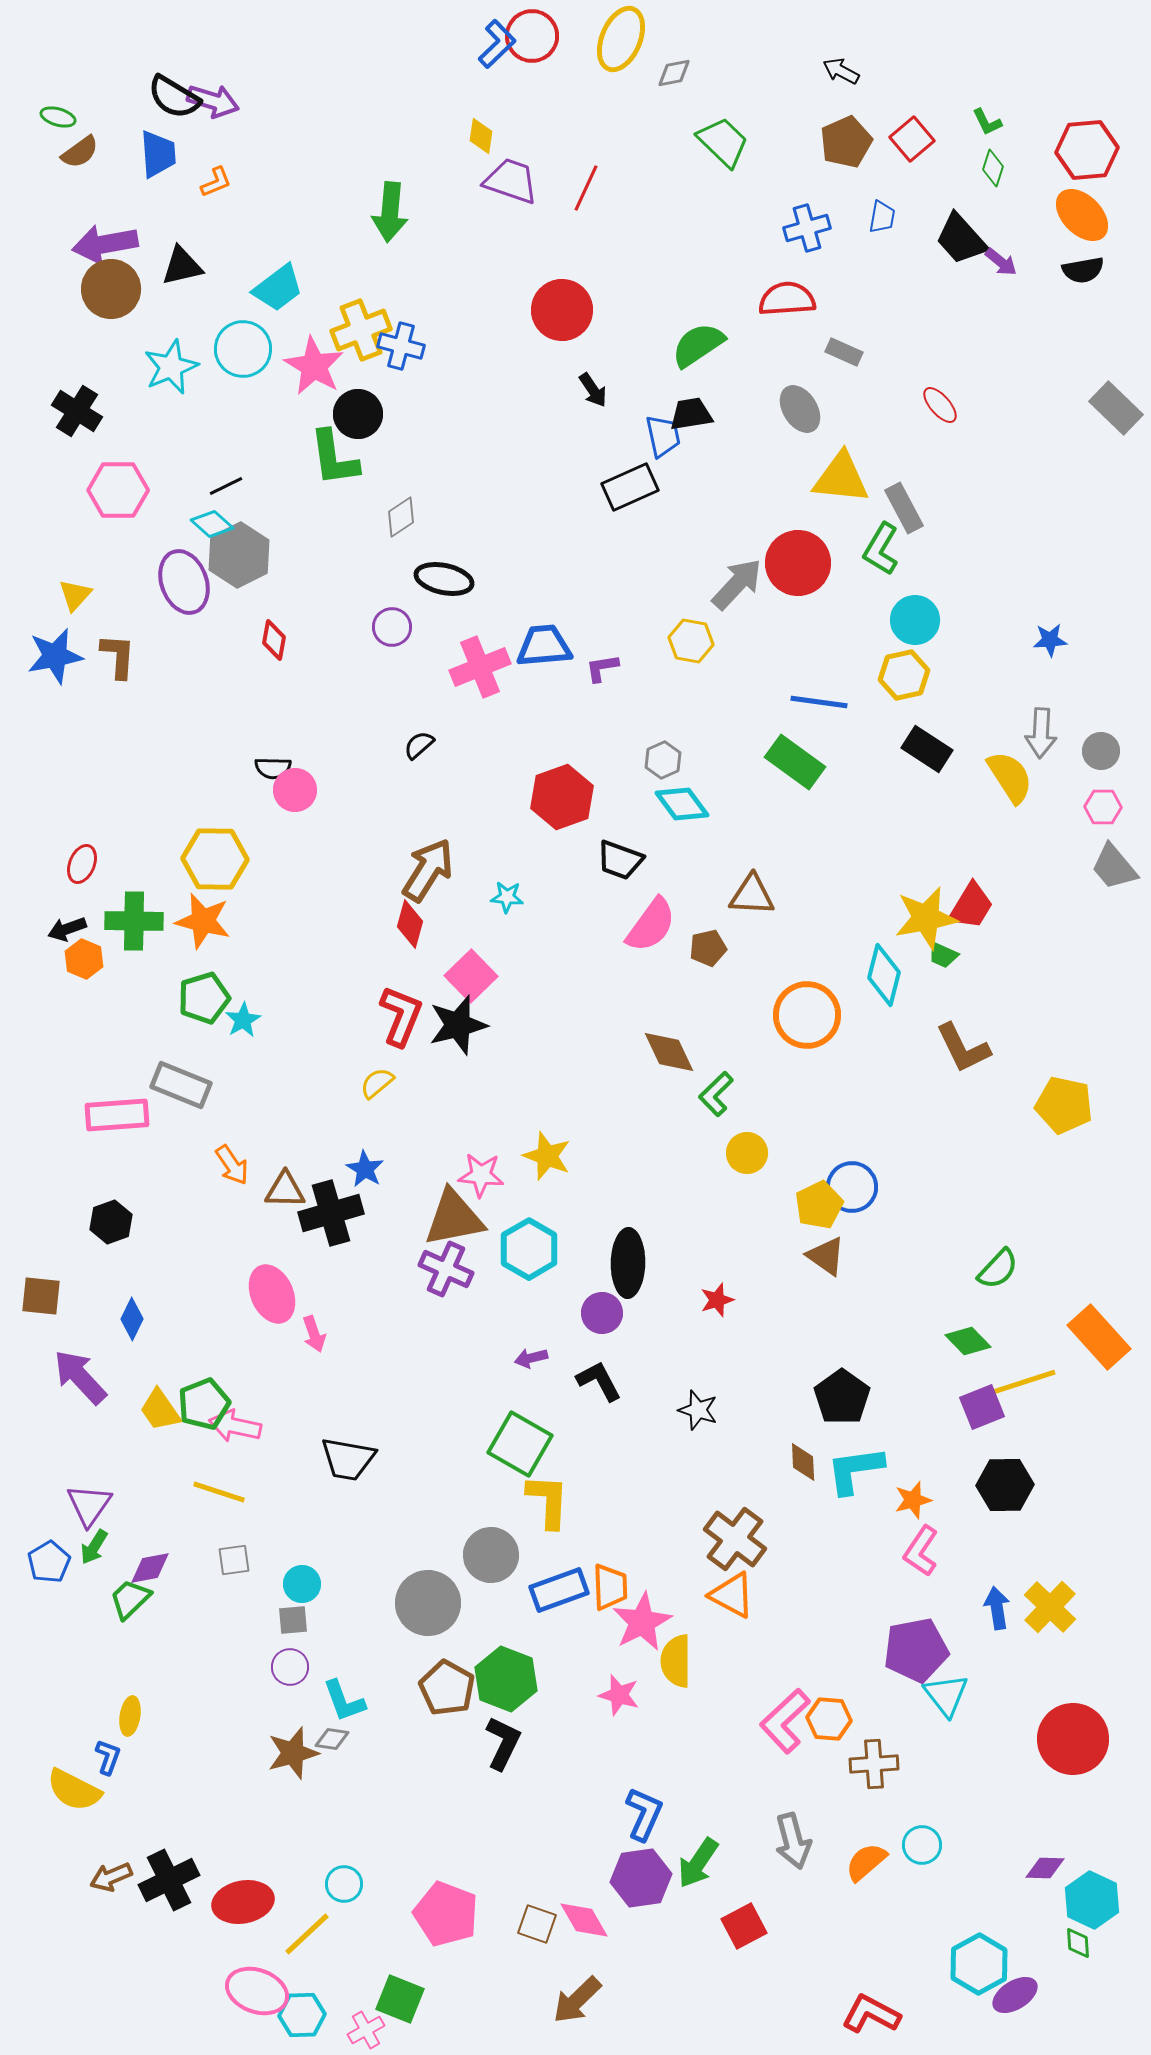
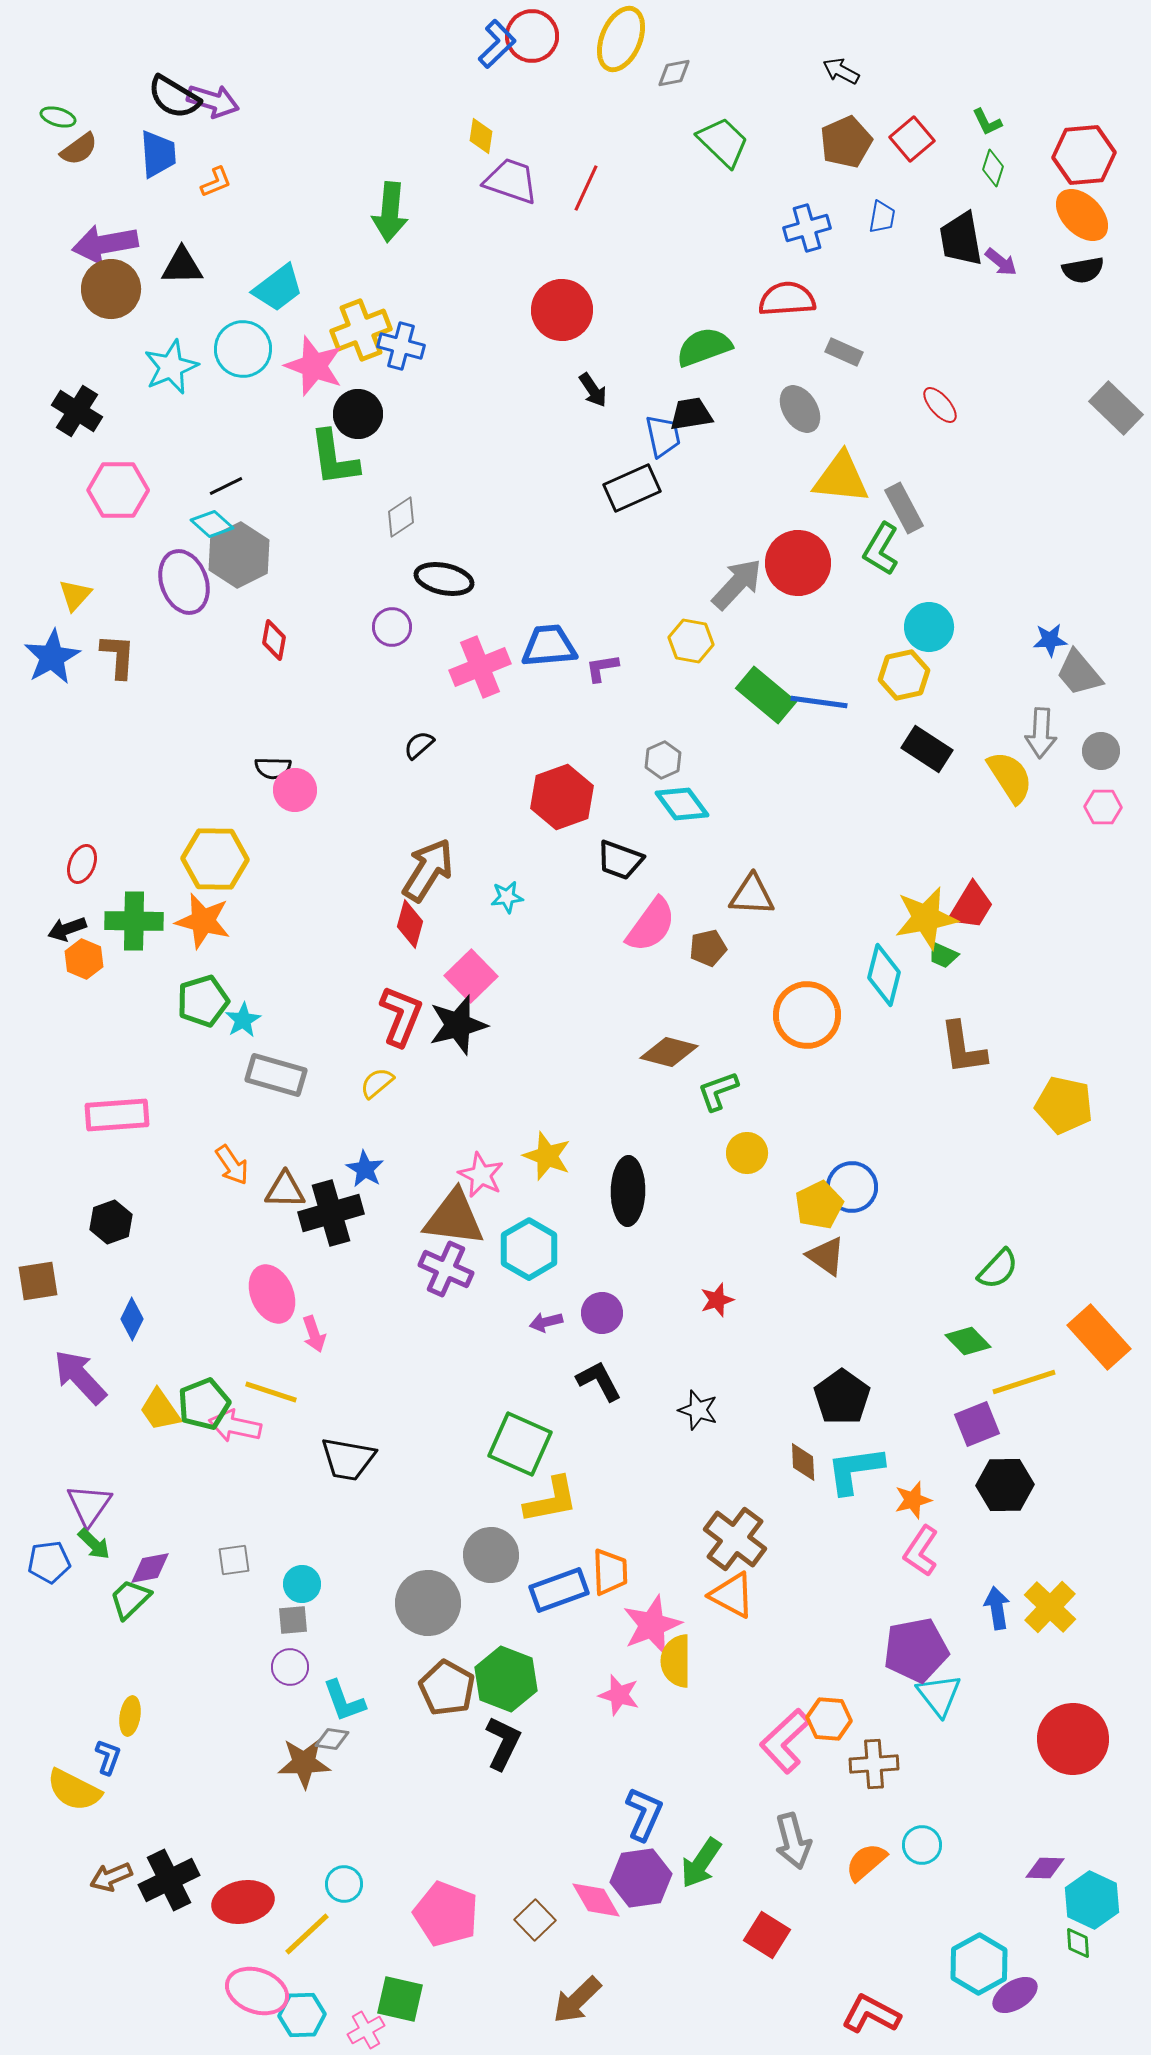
red hexagon at (1087, 150): moved 3 px left, 5 px down
brown semicircle at (80, 152): moved 1 px left, 3 px up
black trapezoid at (961, 239): rotated 32 degrees clockwise
black triangle at (182, 266): rotated 12 degrees clockwise
green semicircle at (698, 345): moved 6 px right, 2 px down; rotated 14 degrees clockwise
pink star at (314, 366): rotated 10 degrees counterclockwise
black rectangle at (630, 487): moved 2 px right, 1 px down
cyan circle at (915, 620): moved 14 px right, 7 px down
blue trapezoid at (544, 646): moved 5 px right
blue star at (55, 656): moved 3 px left, 1 px down; rotated 18 degrees counterclockwise
green rectangle at (795, 762): moved 29 px left, 67 px up; rotated 4 degrees clockwise
gray trapezoid at (1114, 867): moved 35 px left, 194 px up
cyan star at (507, 897): rotated 12 degrees counterclockwise
green pentagon at (204, 998): moved 1 px left, 3 px down
brown L-shape at (963, 1048): rotated 18 degrees clockwise
brown diamond at (669, 1052): rotated 50 degrees counterclockwise
gray rectangle at (181, 1085): moved 95 px right, 10 px up; rotated 6 degrees counterclockwise
green L-shape at (716, 1094): moved 2 px right, 3 px up; rotated 24 degrees clockwise
pink star at (481, 1175): rotated 21 degrees clockwise
brown triangle at (454, 1218): rotated 18 degrees clockwise
black ellipse at (628, 1263): moved 72 px up
brown square at (41, 1296): moved 3 px left, 15 px up; rotated 15 degrees counterclockwise
purple arrow at (531, 1358): moved 15 px right, 36 px up
purple square at (982, 1407): moved 5 px left, 17 px down
green square at (520, 1444): rotated 6 degrees counterclockwise
yellow line at (219, 1492): moved 52 px right, 100 px up
yellow L-shape at (548, 1501): moved 3 px right, 1 px up; rotated 76 degrees clockwise
green arrow at (94, 1547): moved 3 px up; rotated 78 degrees counterclockwise
blue pentagon at (49, 1562): rotated 24 degrees clockwise
orange trapezoid at (610, 1587): moved 15 px up
pink star at (642, 1622): moved 10 px right, 3 px down; rotated 6 degrees clockwise
cyan triangle at (946, 1695): moved 7 px left
pink L-shape at (785, 1721): moved 20 px down
brown star at (293, 1753): moved 11 px right, 10 px down; rotated 14 degrees clockwise
green arrow at (698, 1863): moved 3 px right
pink diamond at (584, 1920): moved 12 px right, 20 px up
brown square at (537, 1924): moved 2 px left, 4 px up; rotated 27 degrees clockwise
red square at (744, 1926): moved 23 px right, 9 px down; rotated 30 degrees counterclockwise
green square at (400, 1999): rotated 9 degrees counterclockwise
